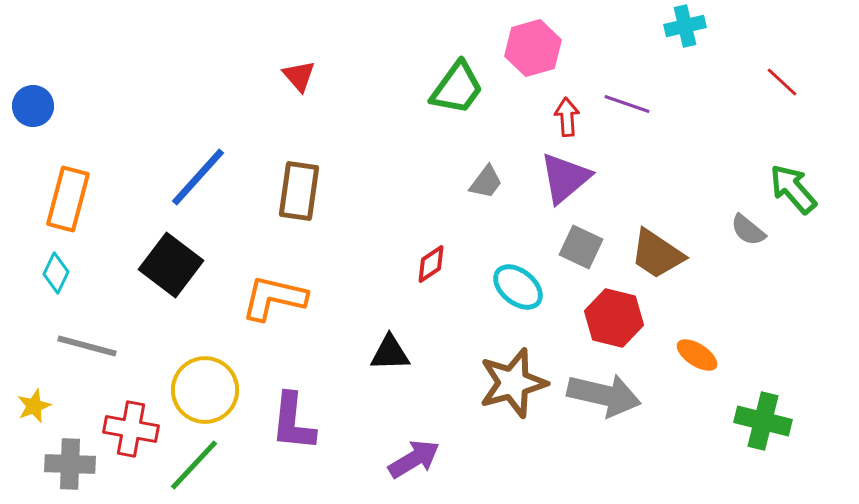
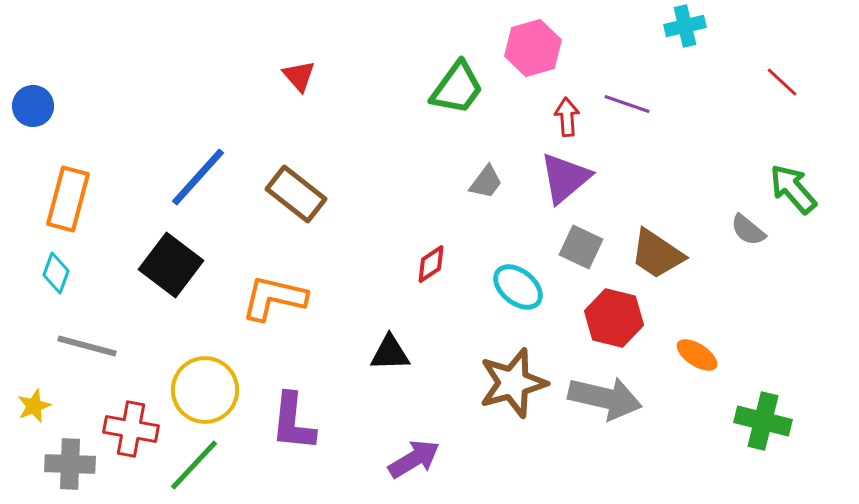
brown rectangle: moved 3 px left, 3 px down; rotated 60 degrees counterclockwise
cyan diamond: rotated 6 degrees counterclockwise
gray arrow: moved 1 px right, 3 px down
